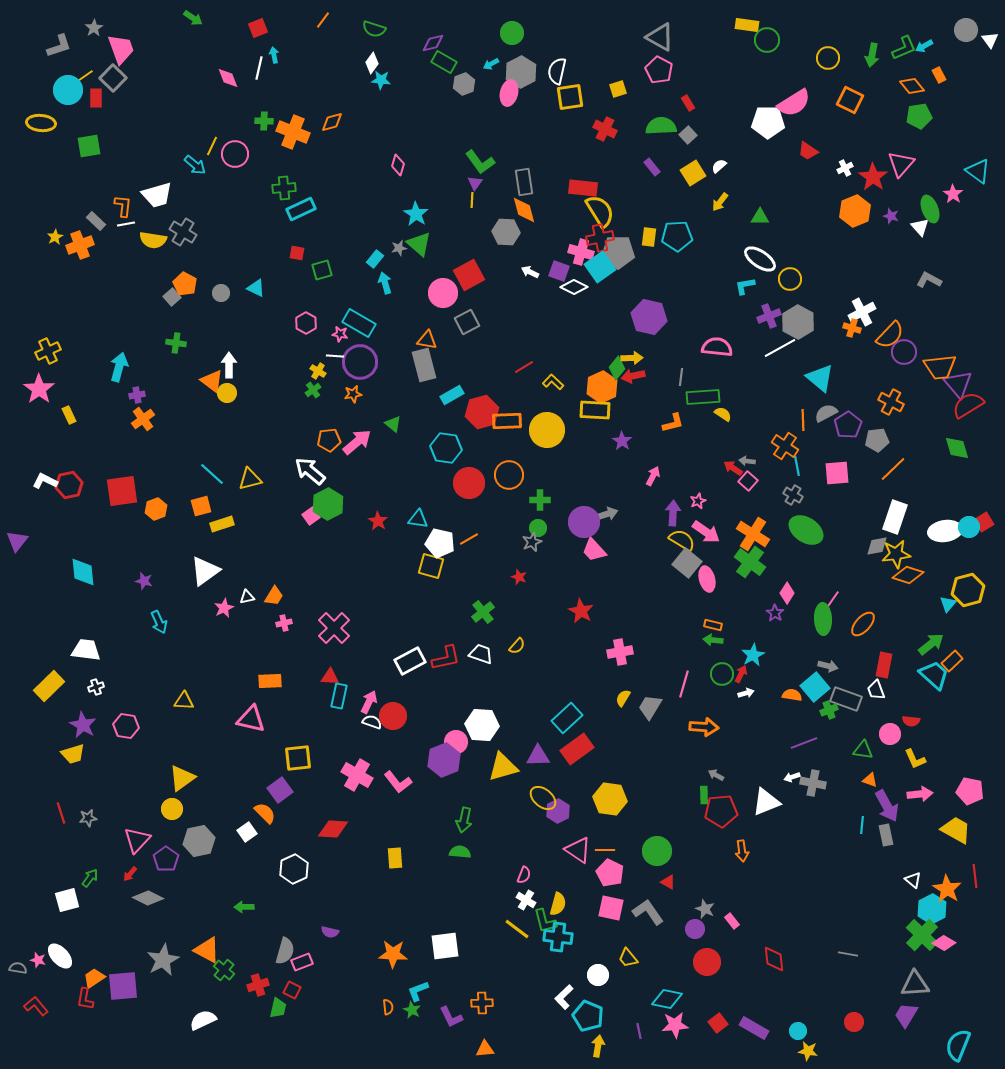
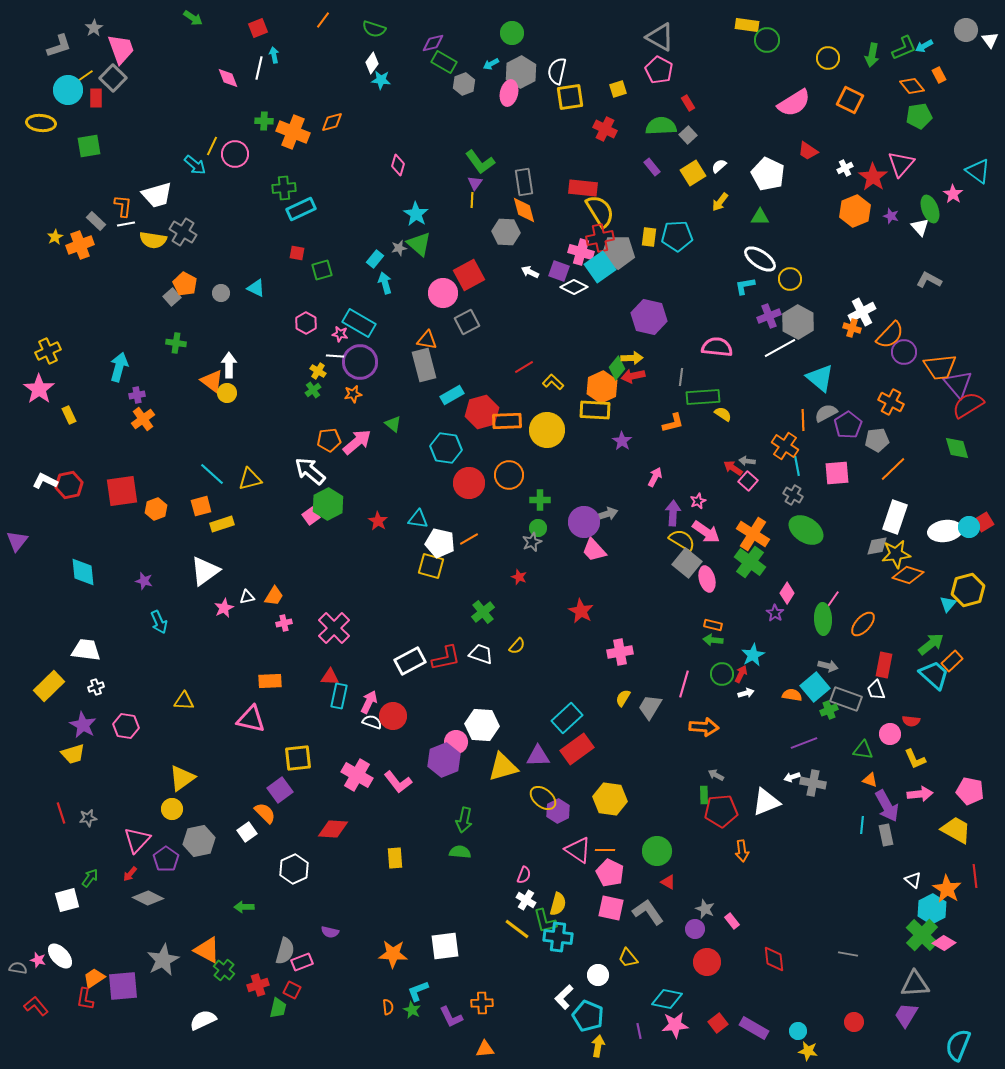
white pentagon at (768, 122): moved 52 px down; rotated 24 degrees clockwise
pink arrow at (653, 476): moved 2 px right, 1 px down
